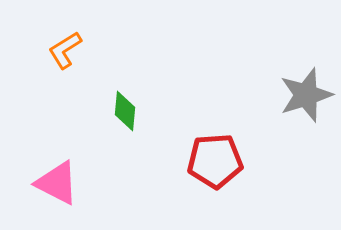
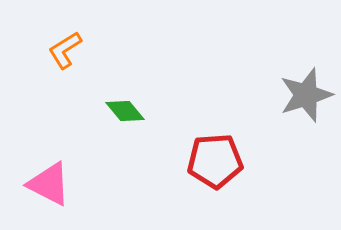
green diamond: rotated 45 degrees counterclockwise
pink triangle: moved 8 px left, 1 px down
